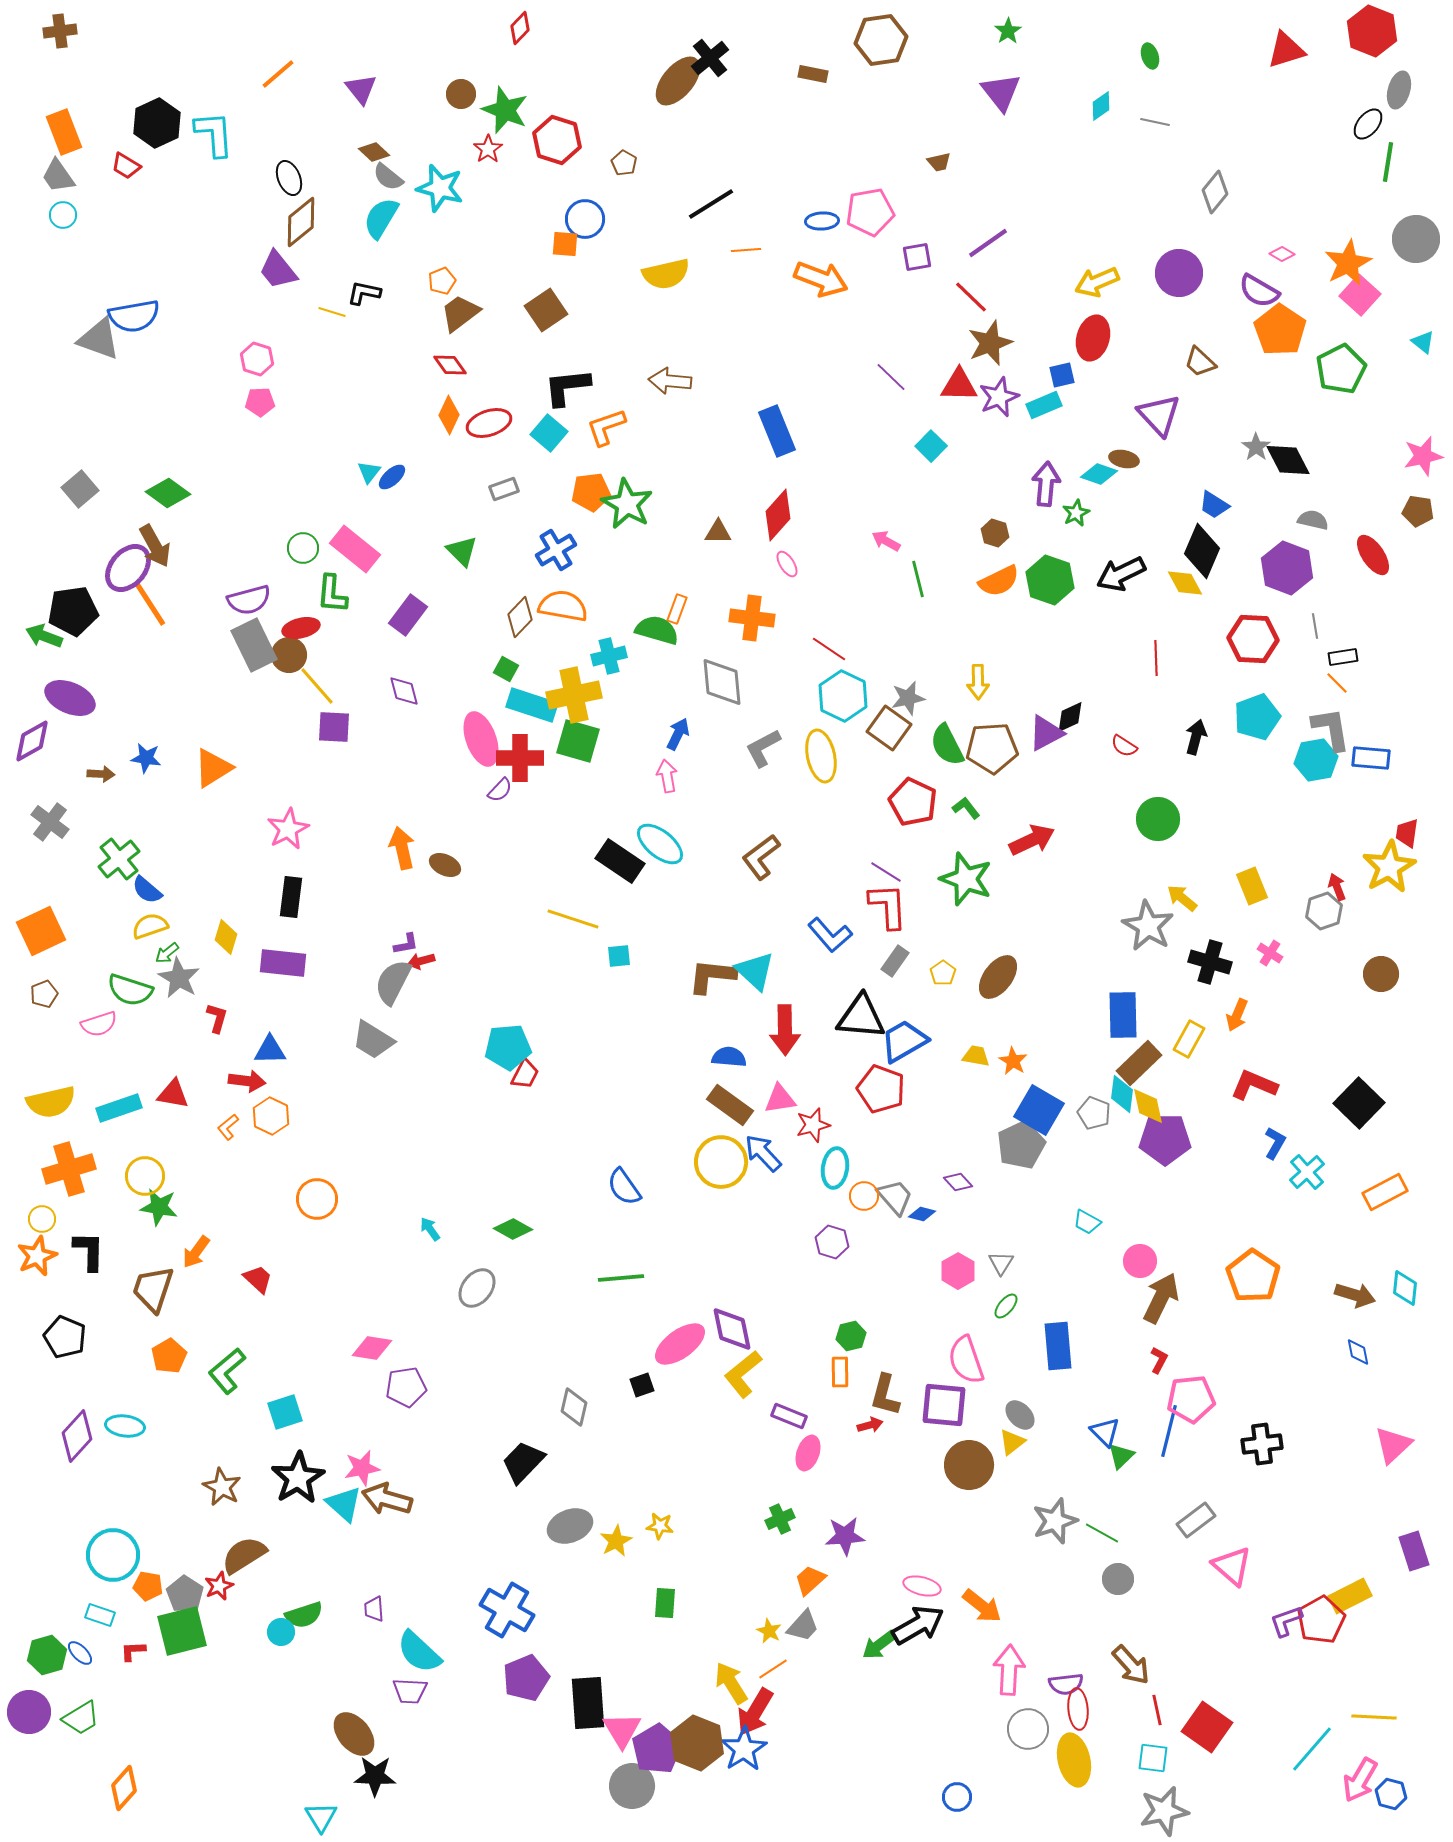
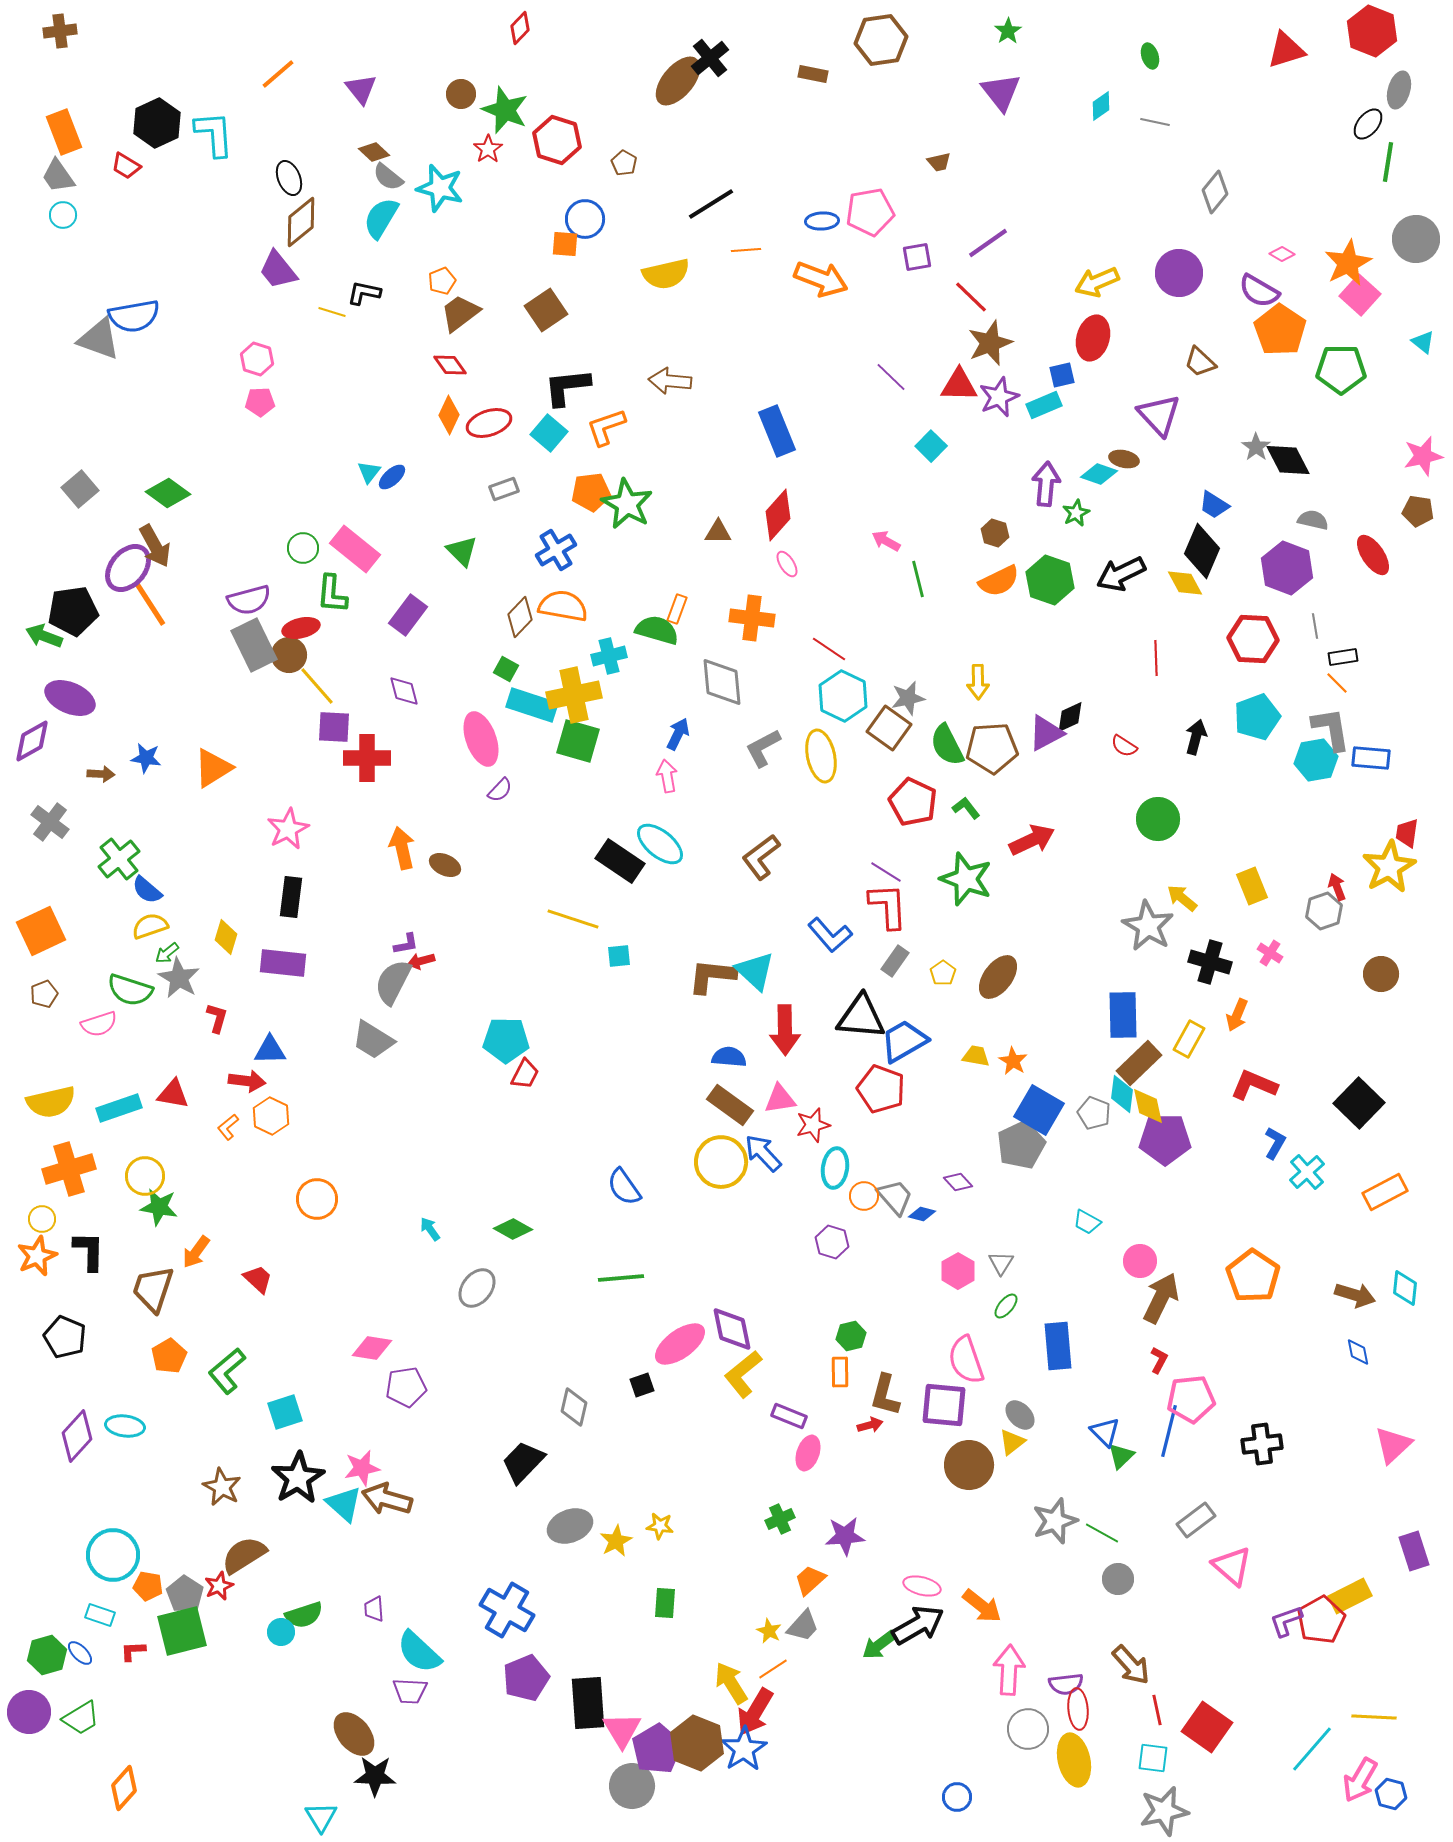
green pentagon at (1341, 369): rotated 27 degrees clockwise
red cross at (520, 758): moved 153 px left
cyan pentagon at (508, 1047): moved 2 px left, 7 px up; rotated 6 degrees clockwise
